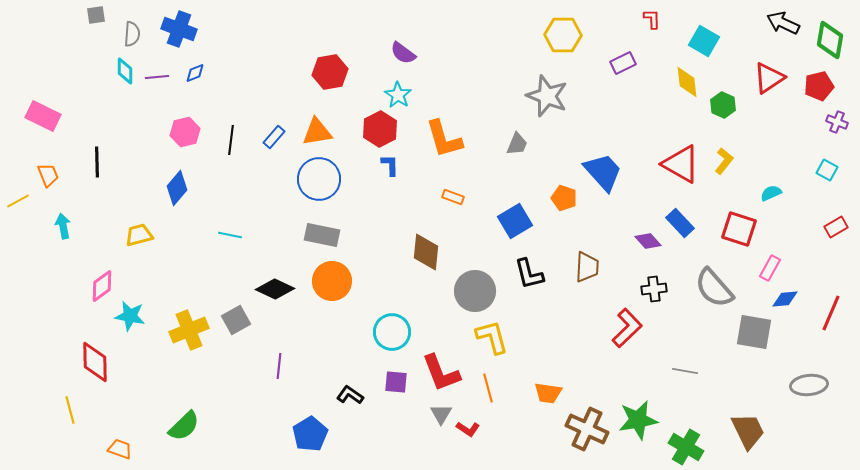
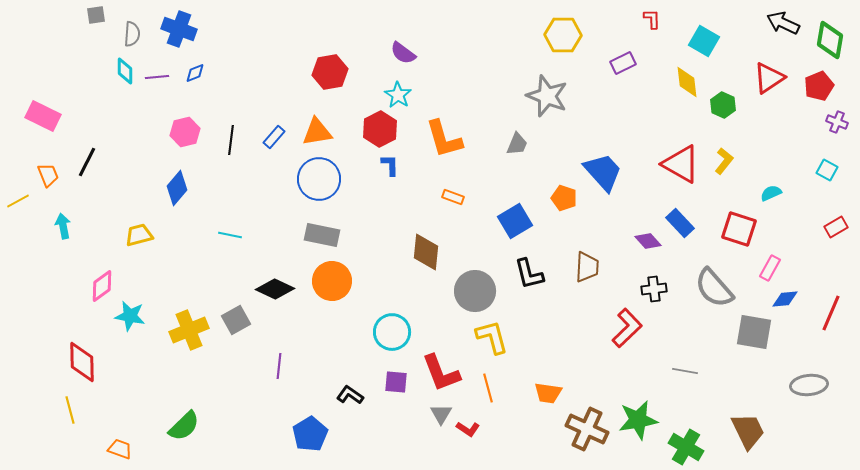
red pentagon at (819, 86): rotated 8 degrees counterclockwise
black line at (97, 162): moved 10 px left; rotated 28 degrees clockwise
red diamond at (95, 362): moved 13 px left
